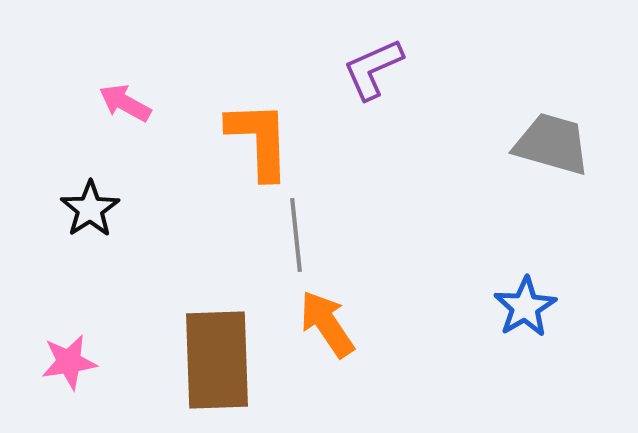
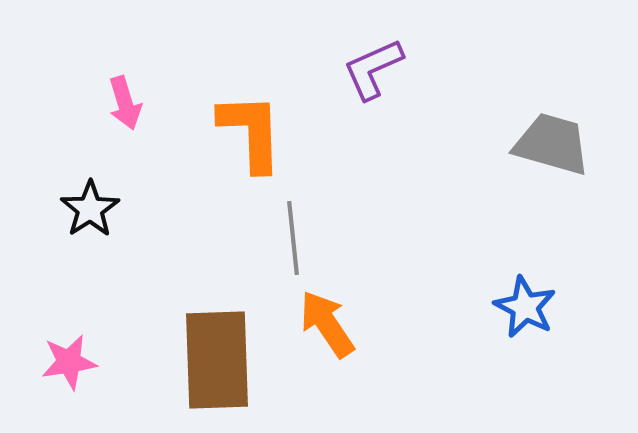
pink arrow: rotated 136 degrees counterclockwise
orange L-shape: moved 8 px left, 8 px up
gray line: moved 3 px left, 3 px down
blue star: rotated 14 degrees counterclockwise
